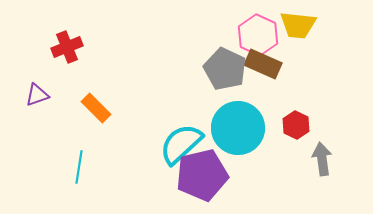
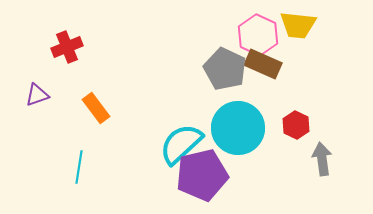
orange rectangle: rotated 8 degrees clockwise
